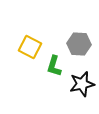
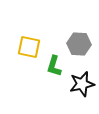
yellow square: moved 1 px left; rotated 15 degrees counterclockwise
